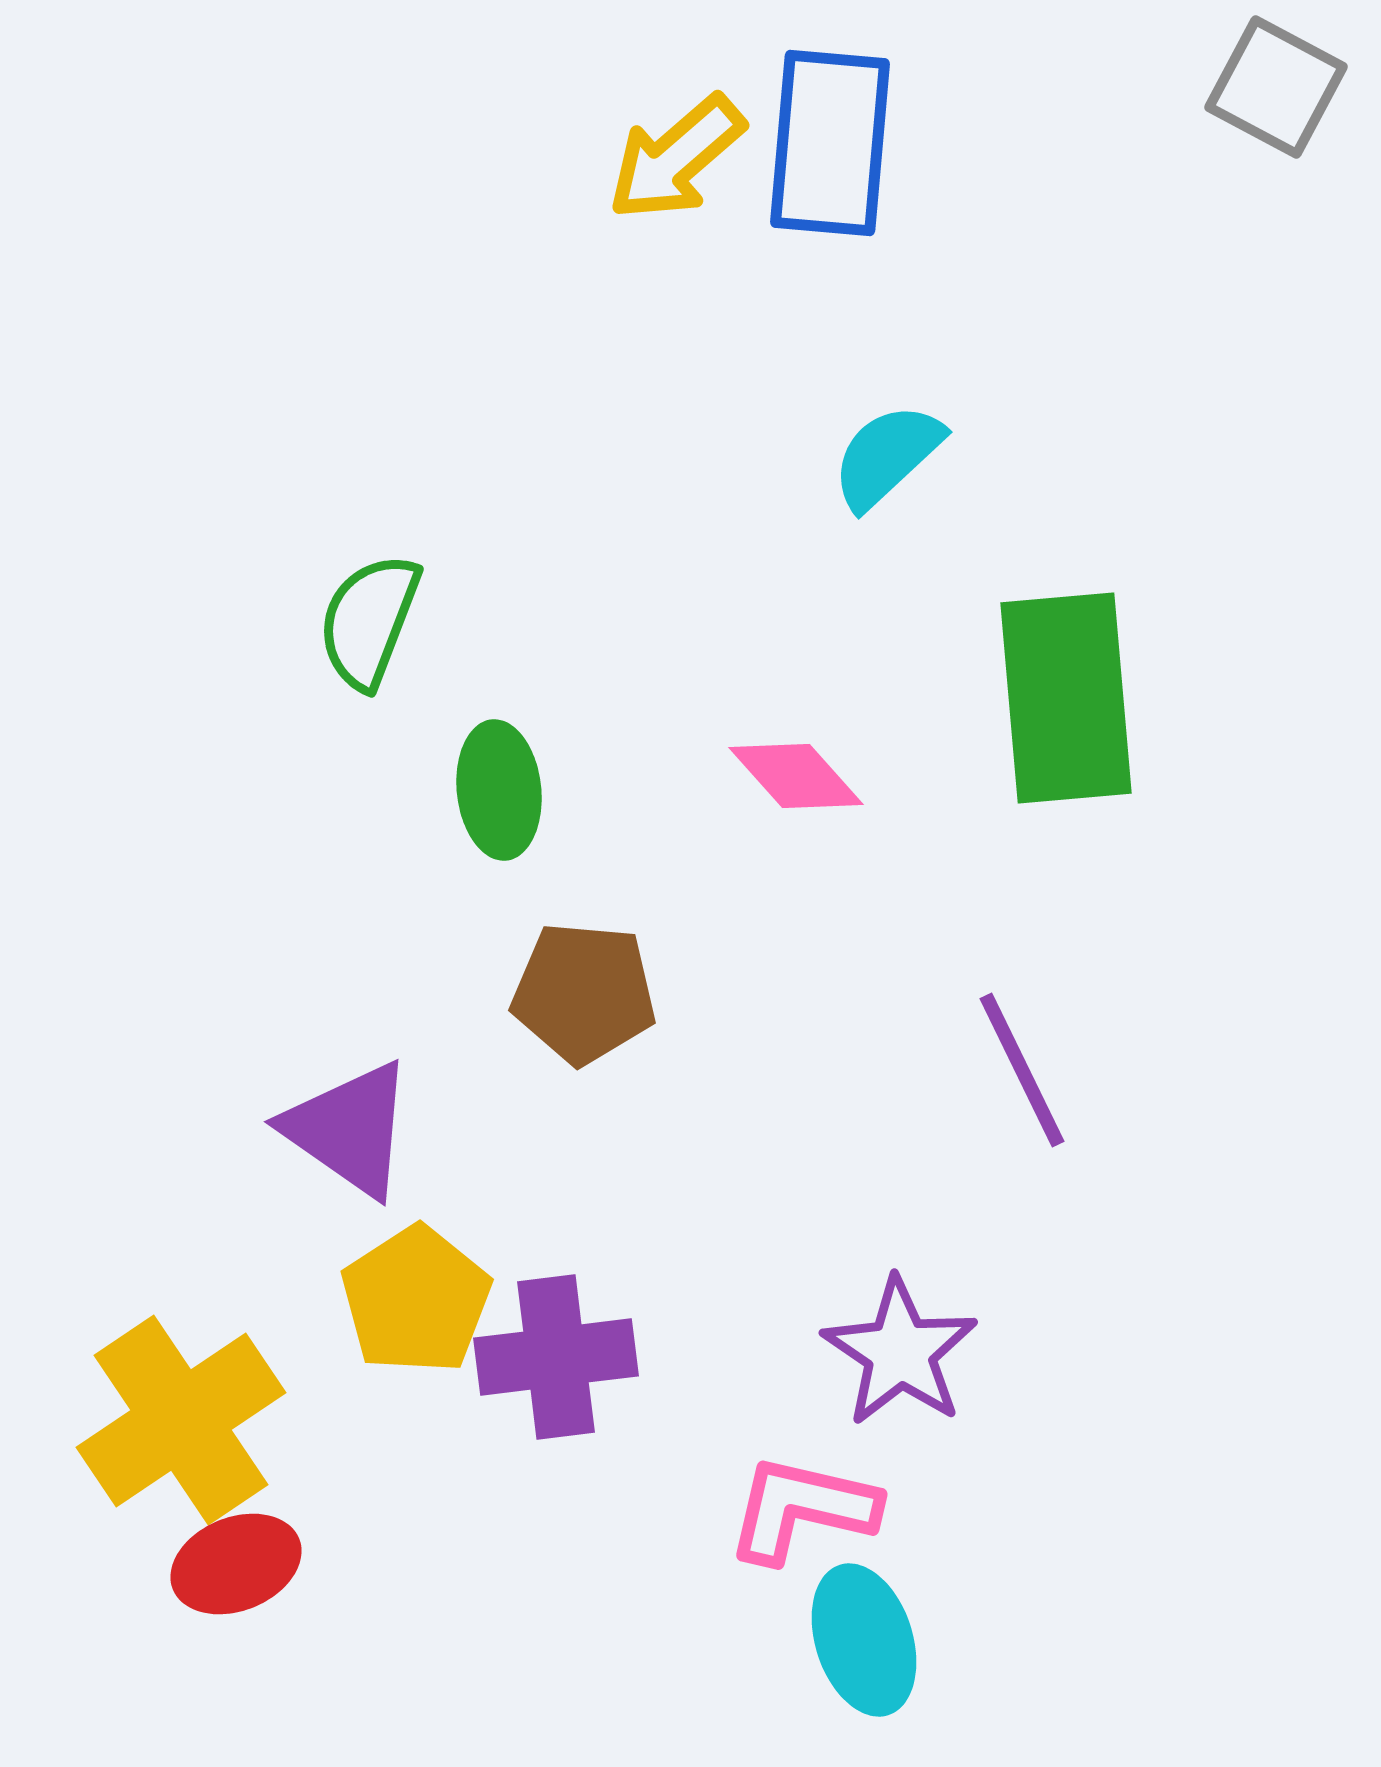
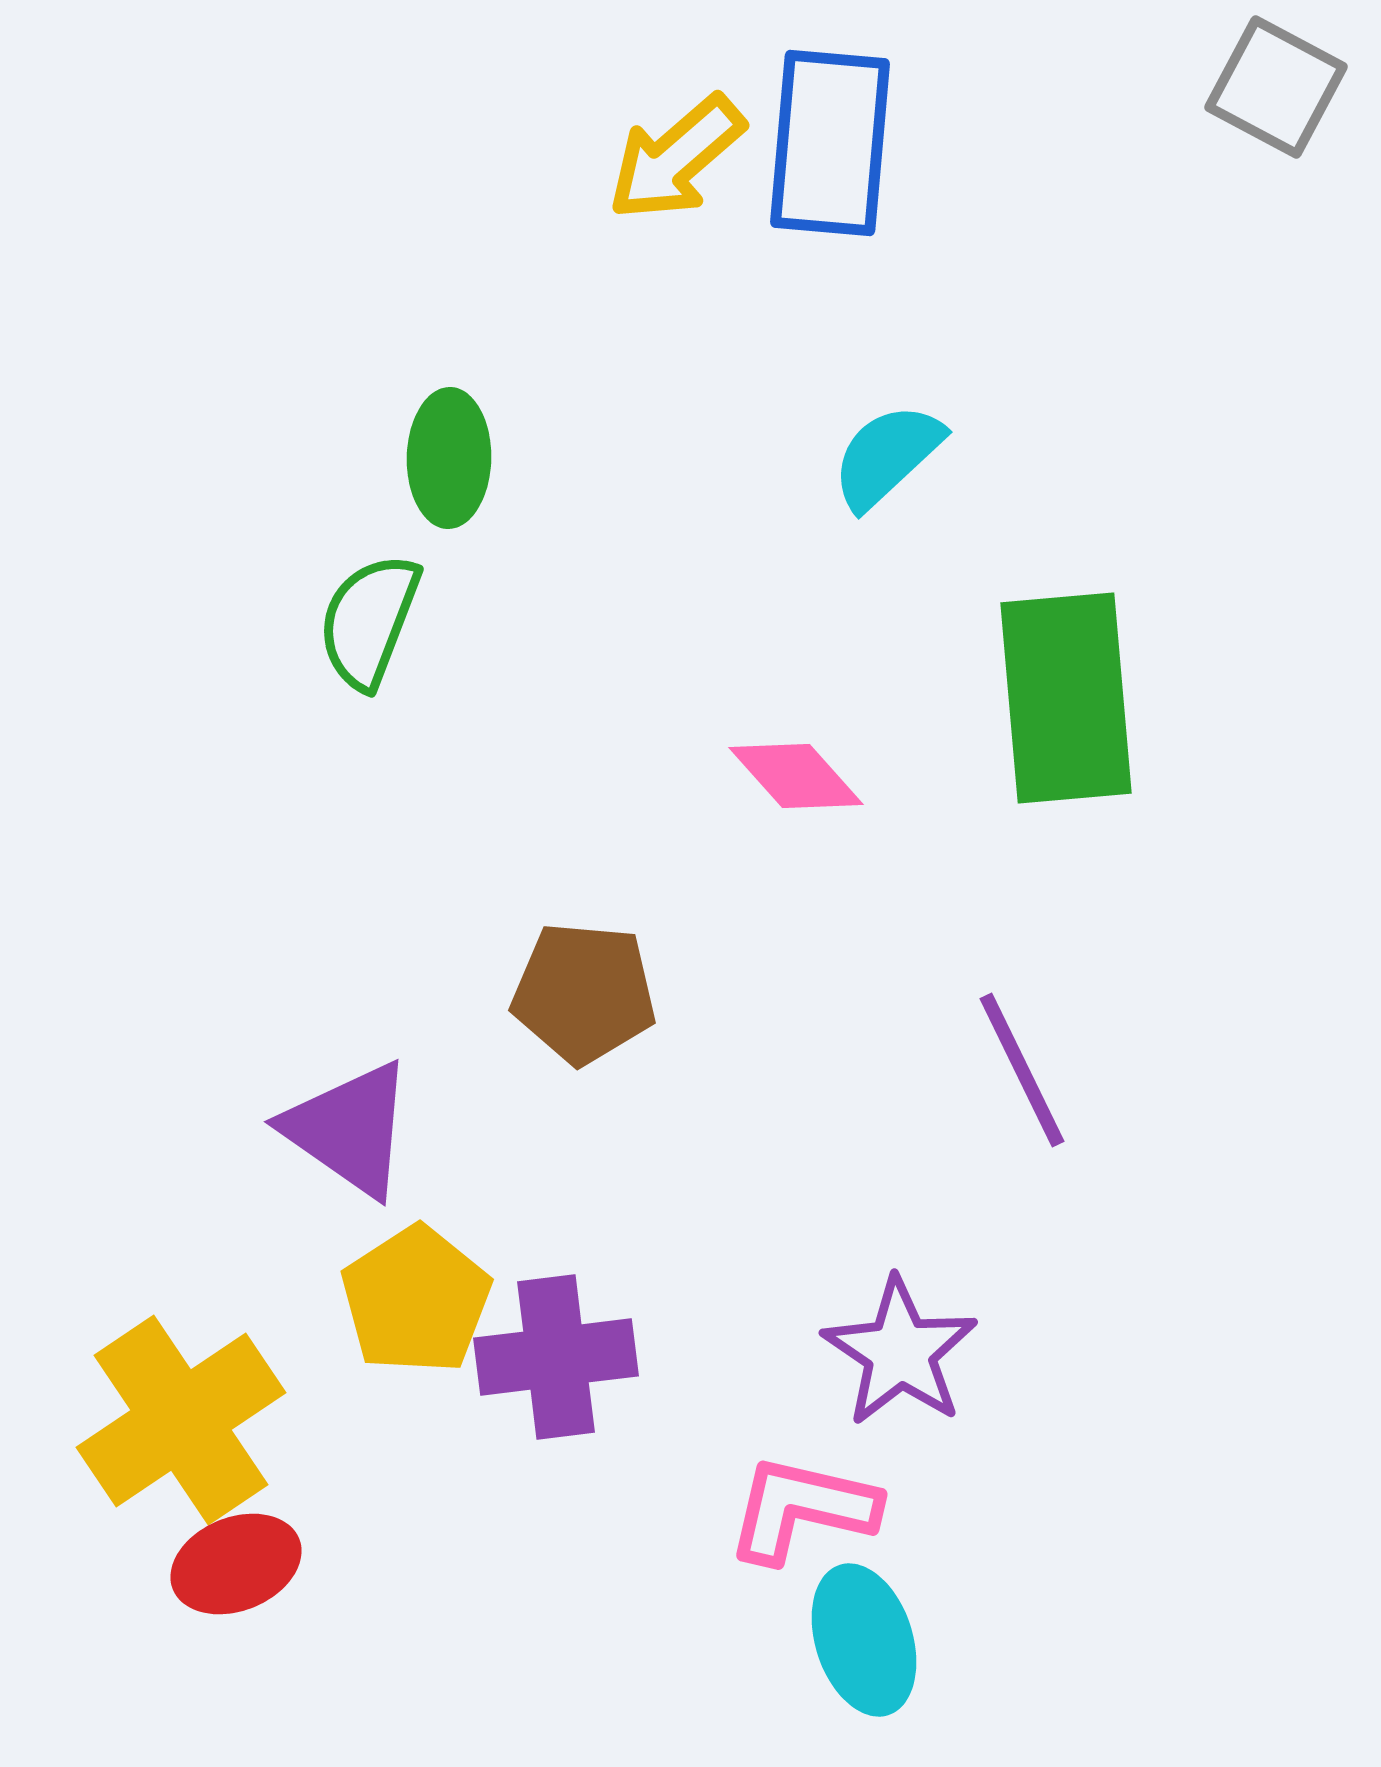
green ellipse: moved 50 px left, 332 px up; rotated 7 degrees clockwise
